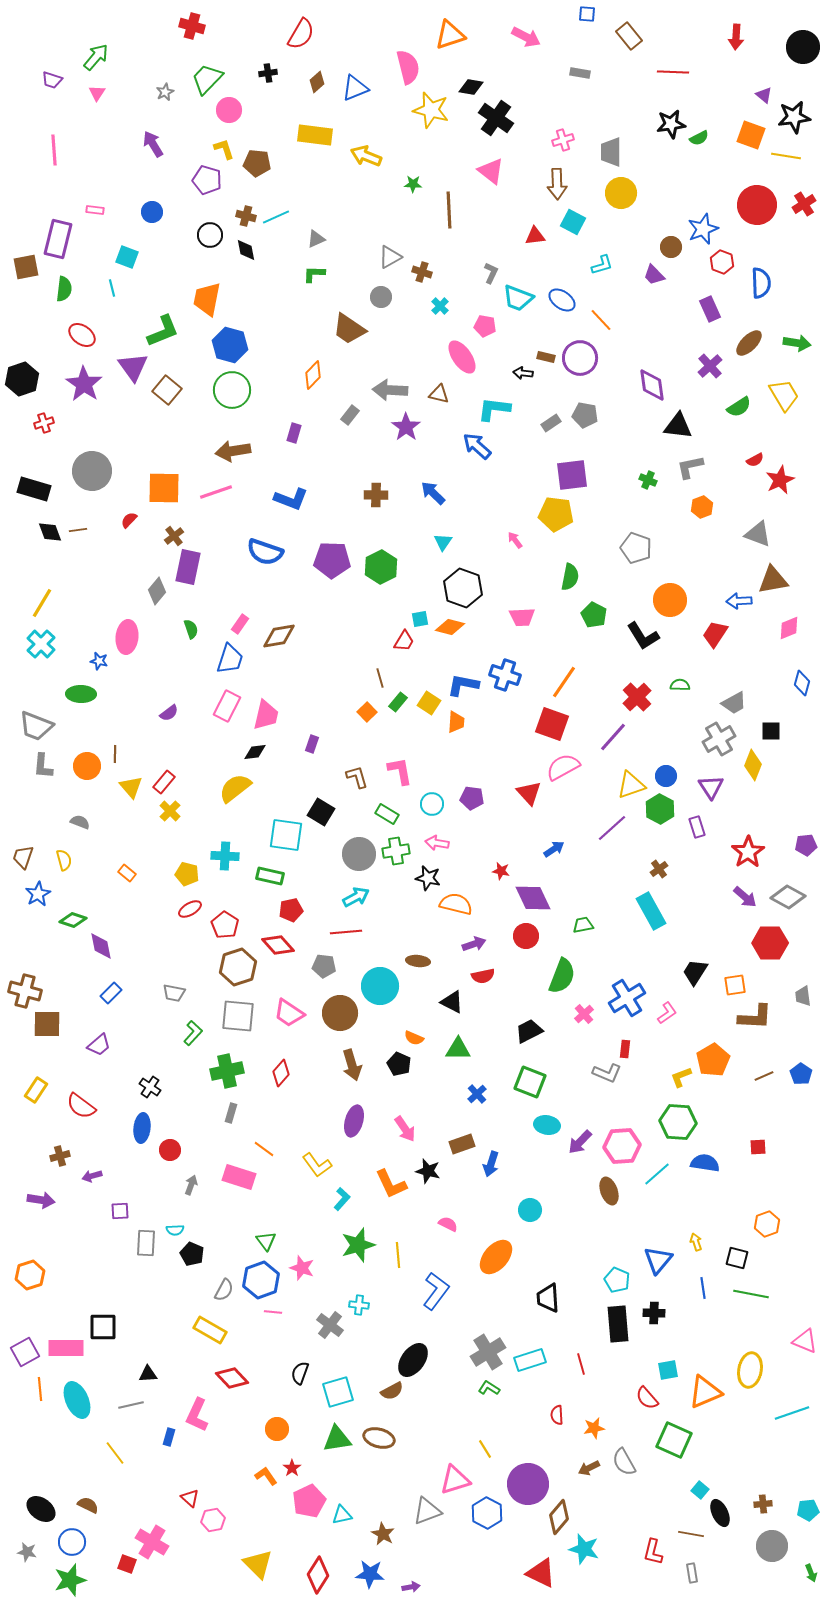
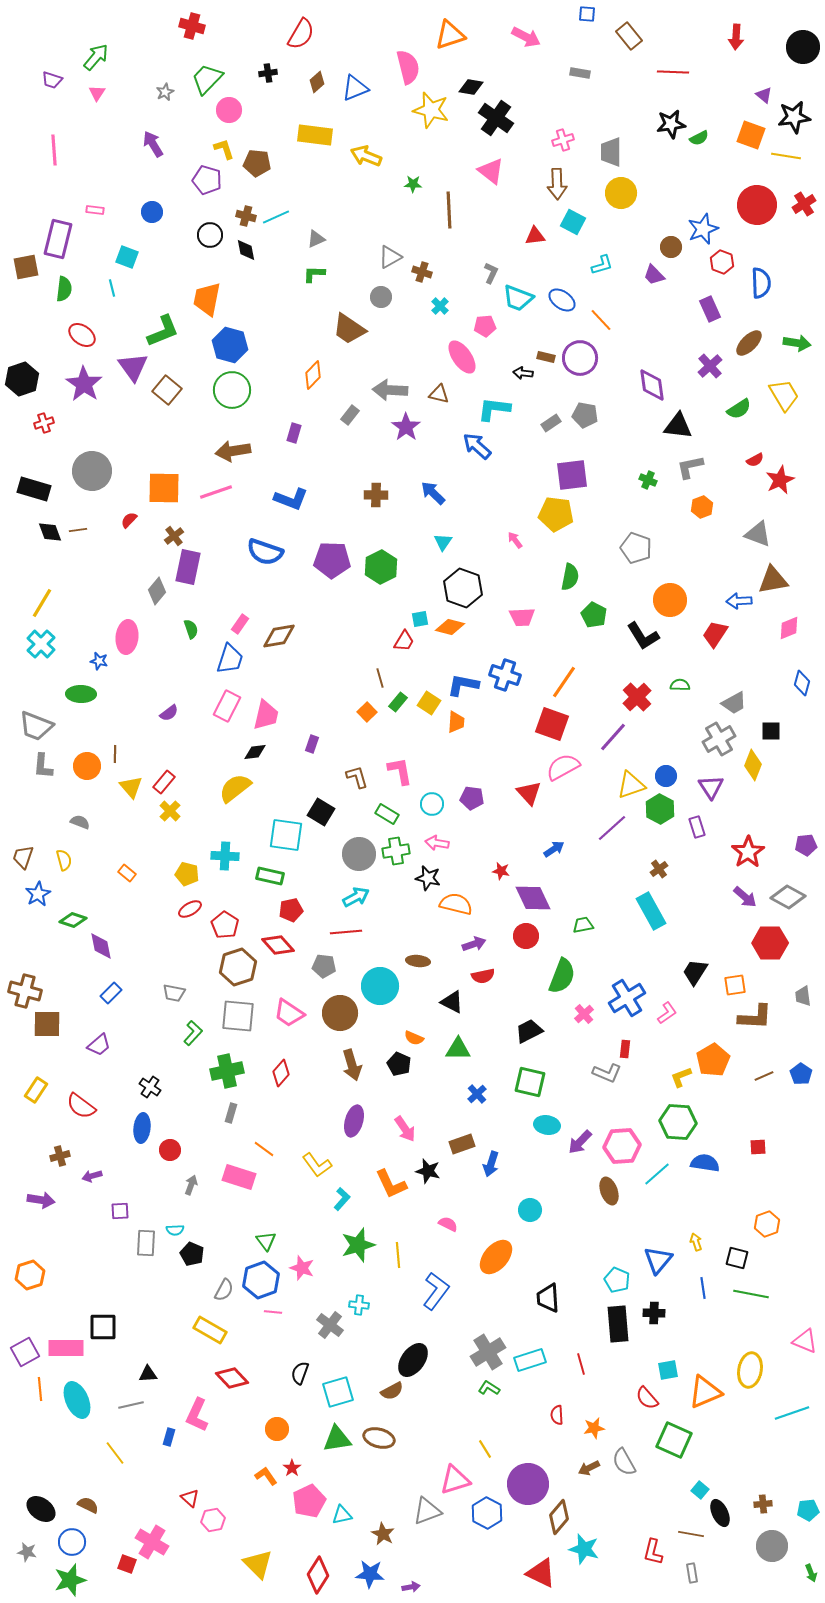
pink pentagon at (485, 326): rotated 15 degrees counterclockwise
green semicircle at (739, 407): moved 2 px down
green square at (530, 1082): rotated 8 degrees counterclockwise
